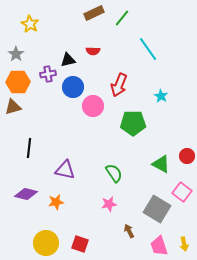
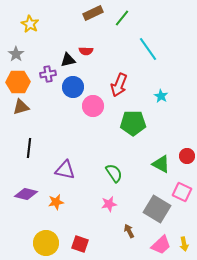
brown rectangle: moved 1 px left
red semicircle: moved 7 px left
brown triangle: moved 8 px right
pink square: rotated 12 degrees counterclockwise
pink trapezoid: moved 2 px right, 1 px up; rotated 115 degrees counterclockwise
